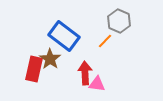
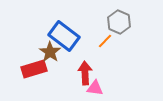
gray hexagon: moved 1 px down
brown star: moved 7 px up
red rectangle: rotated 60 degrees clockwise
pink triangle: moved 2 px left, 4 px down
